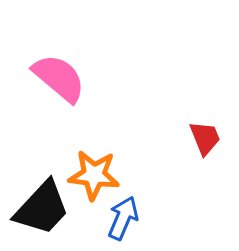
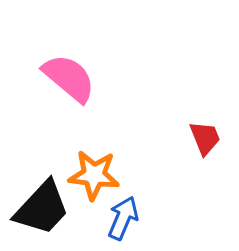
pink semicircle: moved 10 px right
